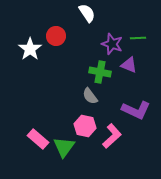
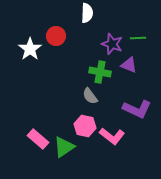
white semicircle: rotated 36 degrees clockwise
purple L-shape: moved 1 px right, 1 px up
pink L-shape: rotated 80 degrees clockwise
green triangle: rotated 20 degrees clockwise
